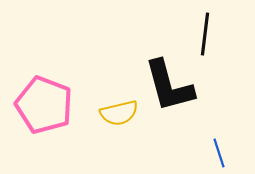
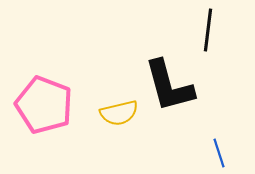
black line: moved 3 px right, 4 px up
